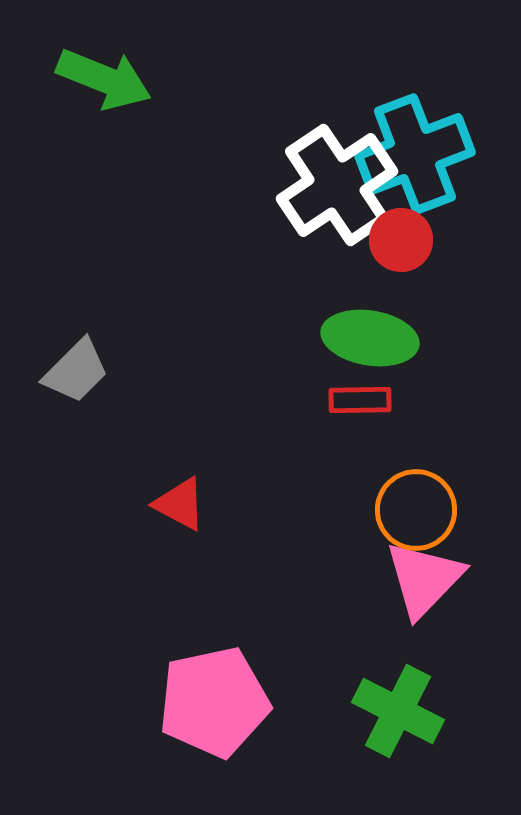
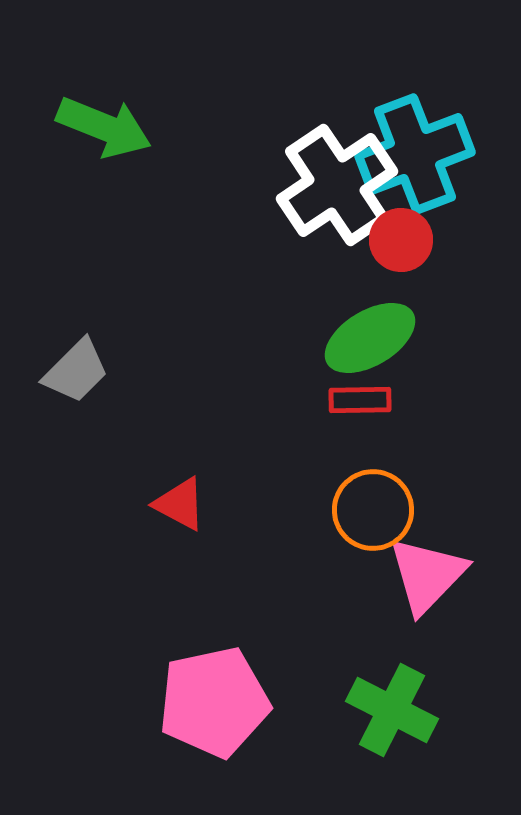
green arrow: moved 48 px down
green ellipse: rotated 40 degrees counterclockwise
orange circle: moved 43 px left
pink triangle: moved 3 px right, 4 px up
green cross: moved 6 px left, 1 px up
